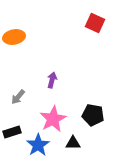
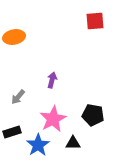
red square: moved 2 px up; rotated 30 degrees counterclockwise
